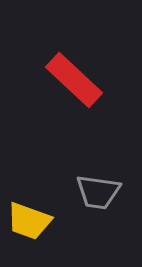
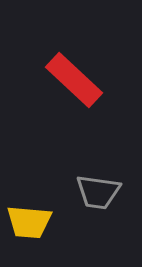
yellow trapezoid: moved 1 px down; rotated 15 degrees counterclockwise
